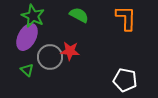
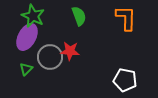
green semicircle: moved 1 px down; rotated 42 degrees clockwise
green triangle: moved 1 px left, 1 px up; rotated 32 degrees clockwise
